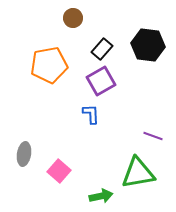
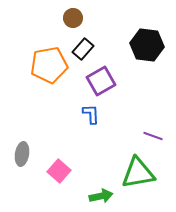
black hexagon: moved 1 px left
black rectangle: moved 19 px left
gray ellipse: moved 2 px left
